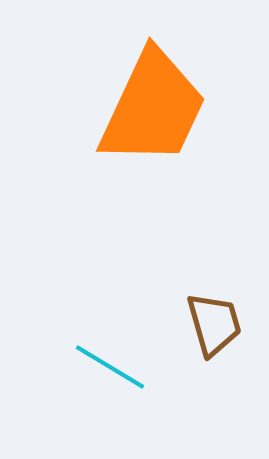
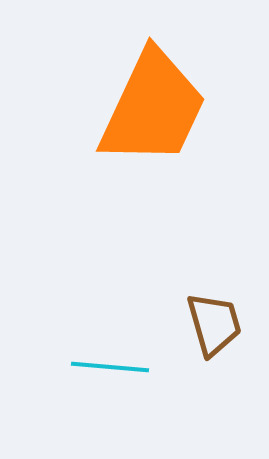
cyan line: rotated 26 degrees counterclockwise
